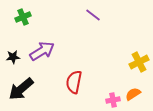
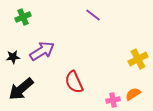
yellow cross: moved 1 px left, 3 px up
red semicircle: rotated 35 degrees counterclockwise
